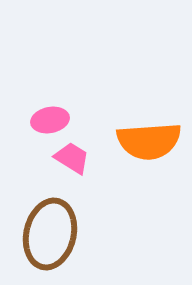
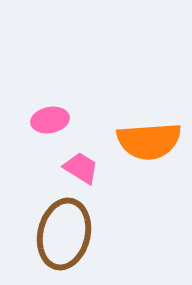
pink trapezoid: moved 9 px right, 10 px down
brown ellipse: moved 14 px right
